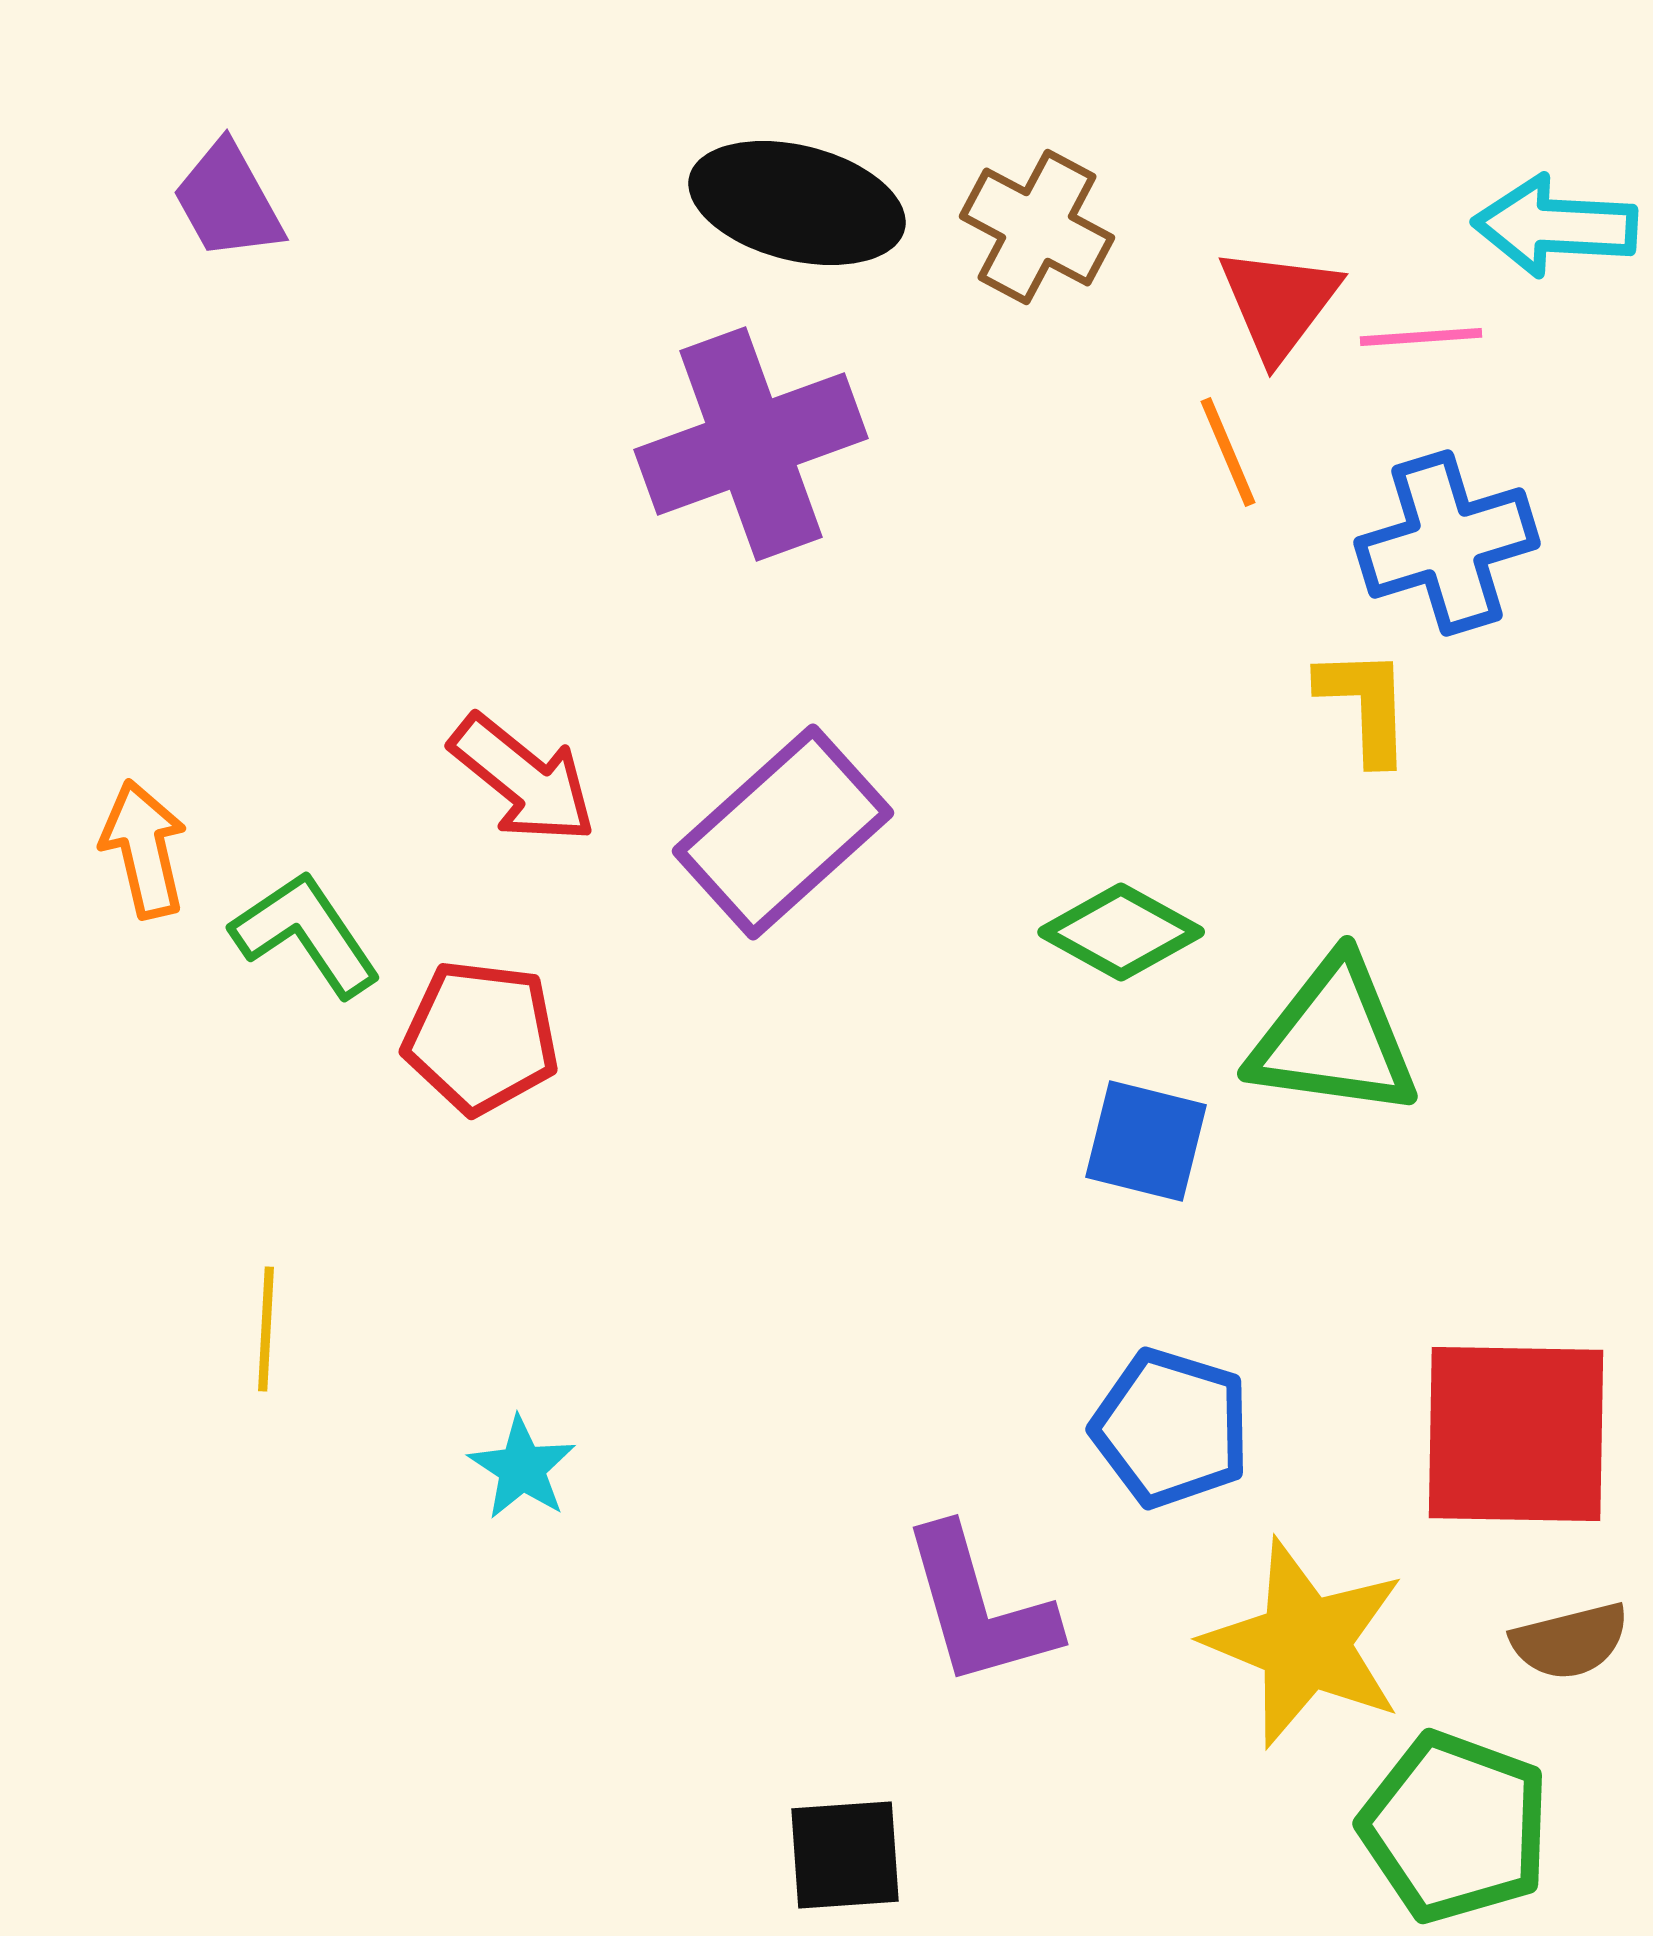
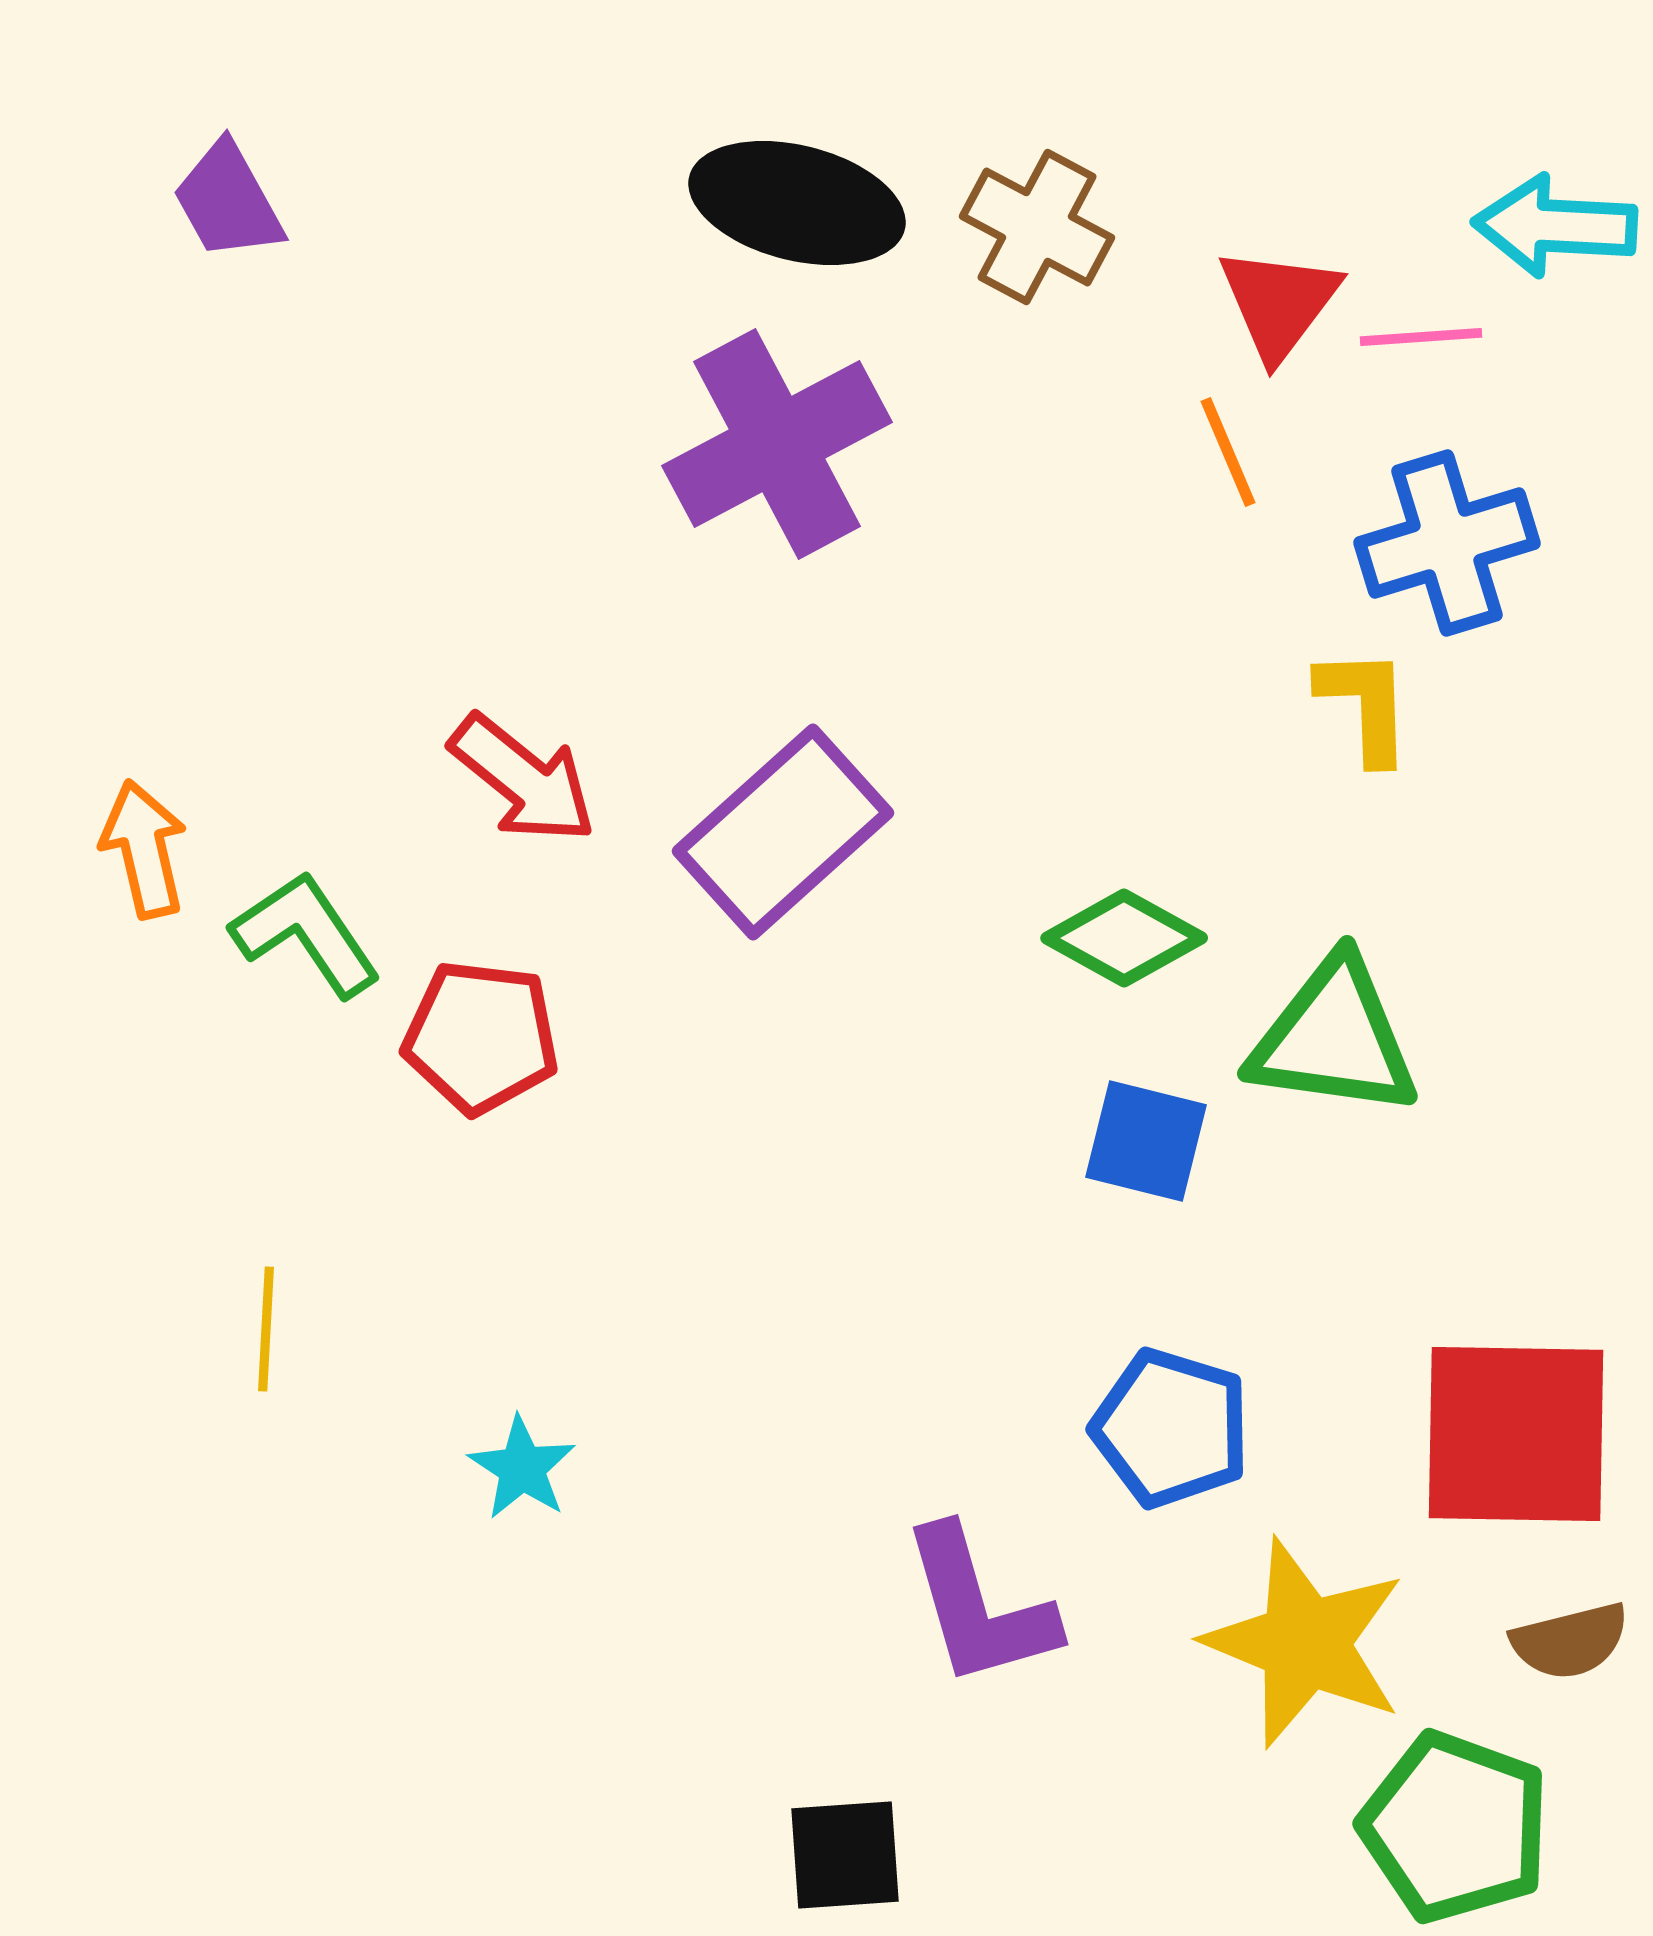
purple cross: moved 26 px right; rotated 8 degrees counterclockwise
green diamond: moved 3 px right, 6 px down
